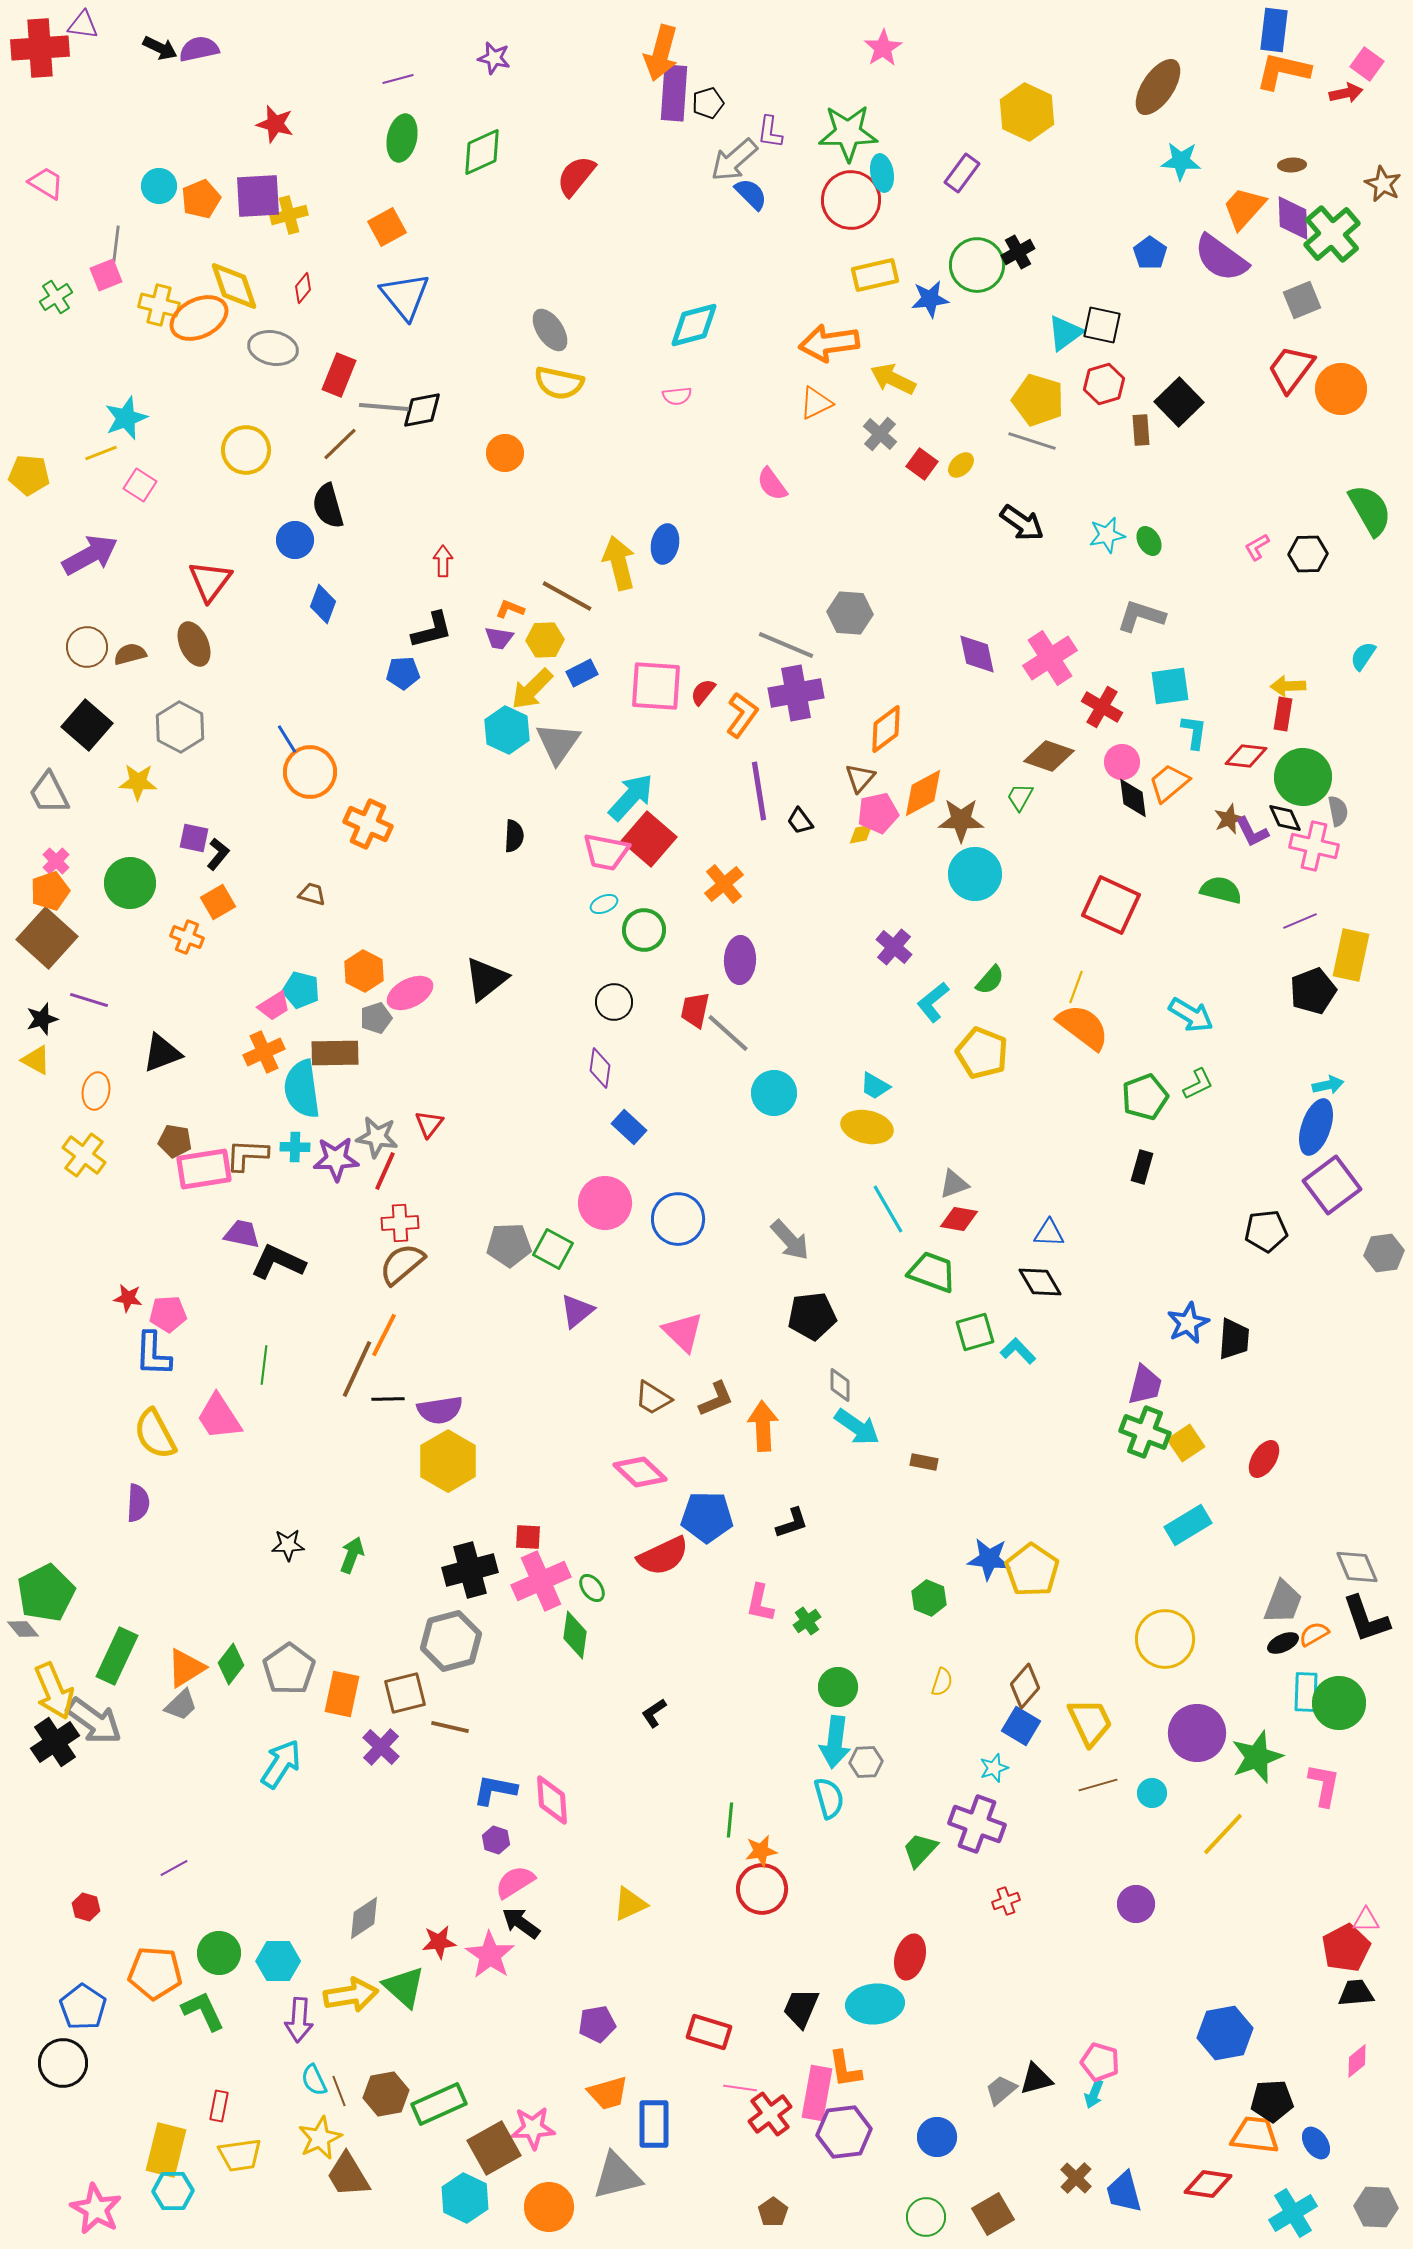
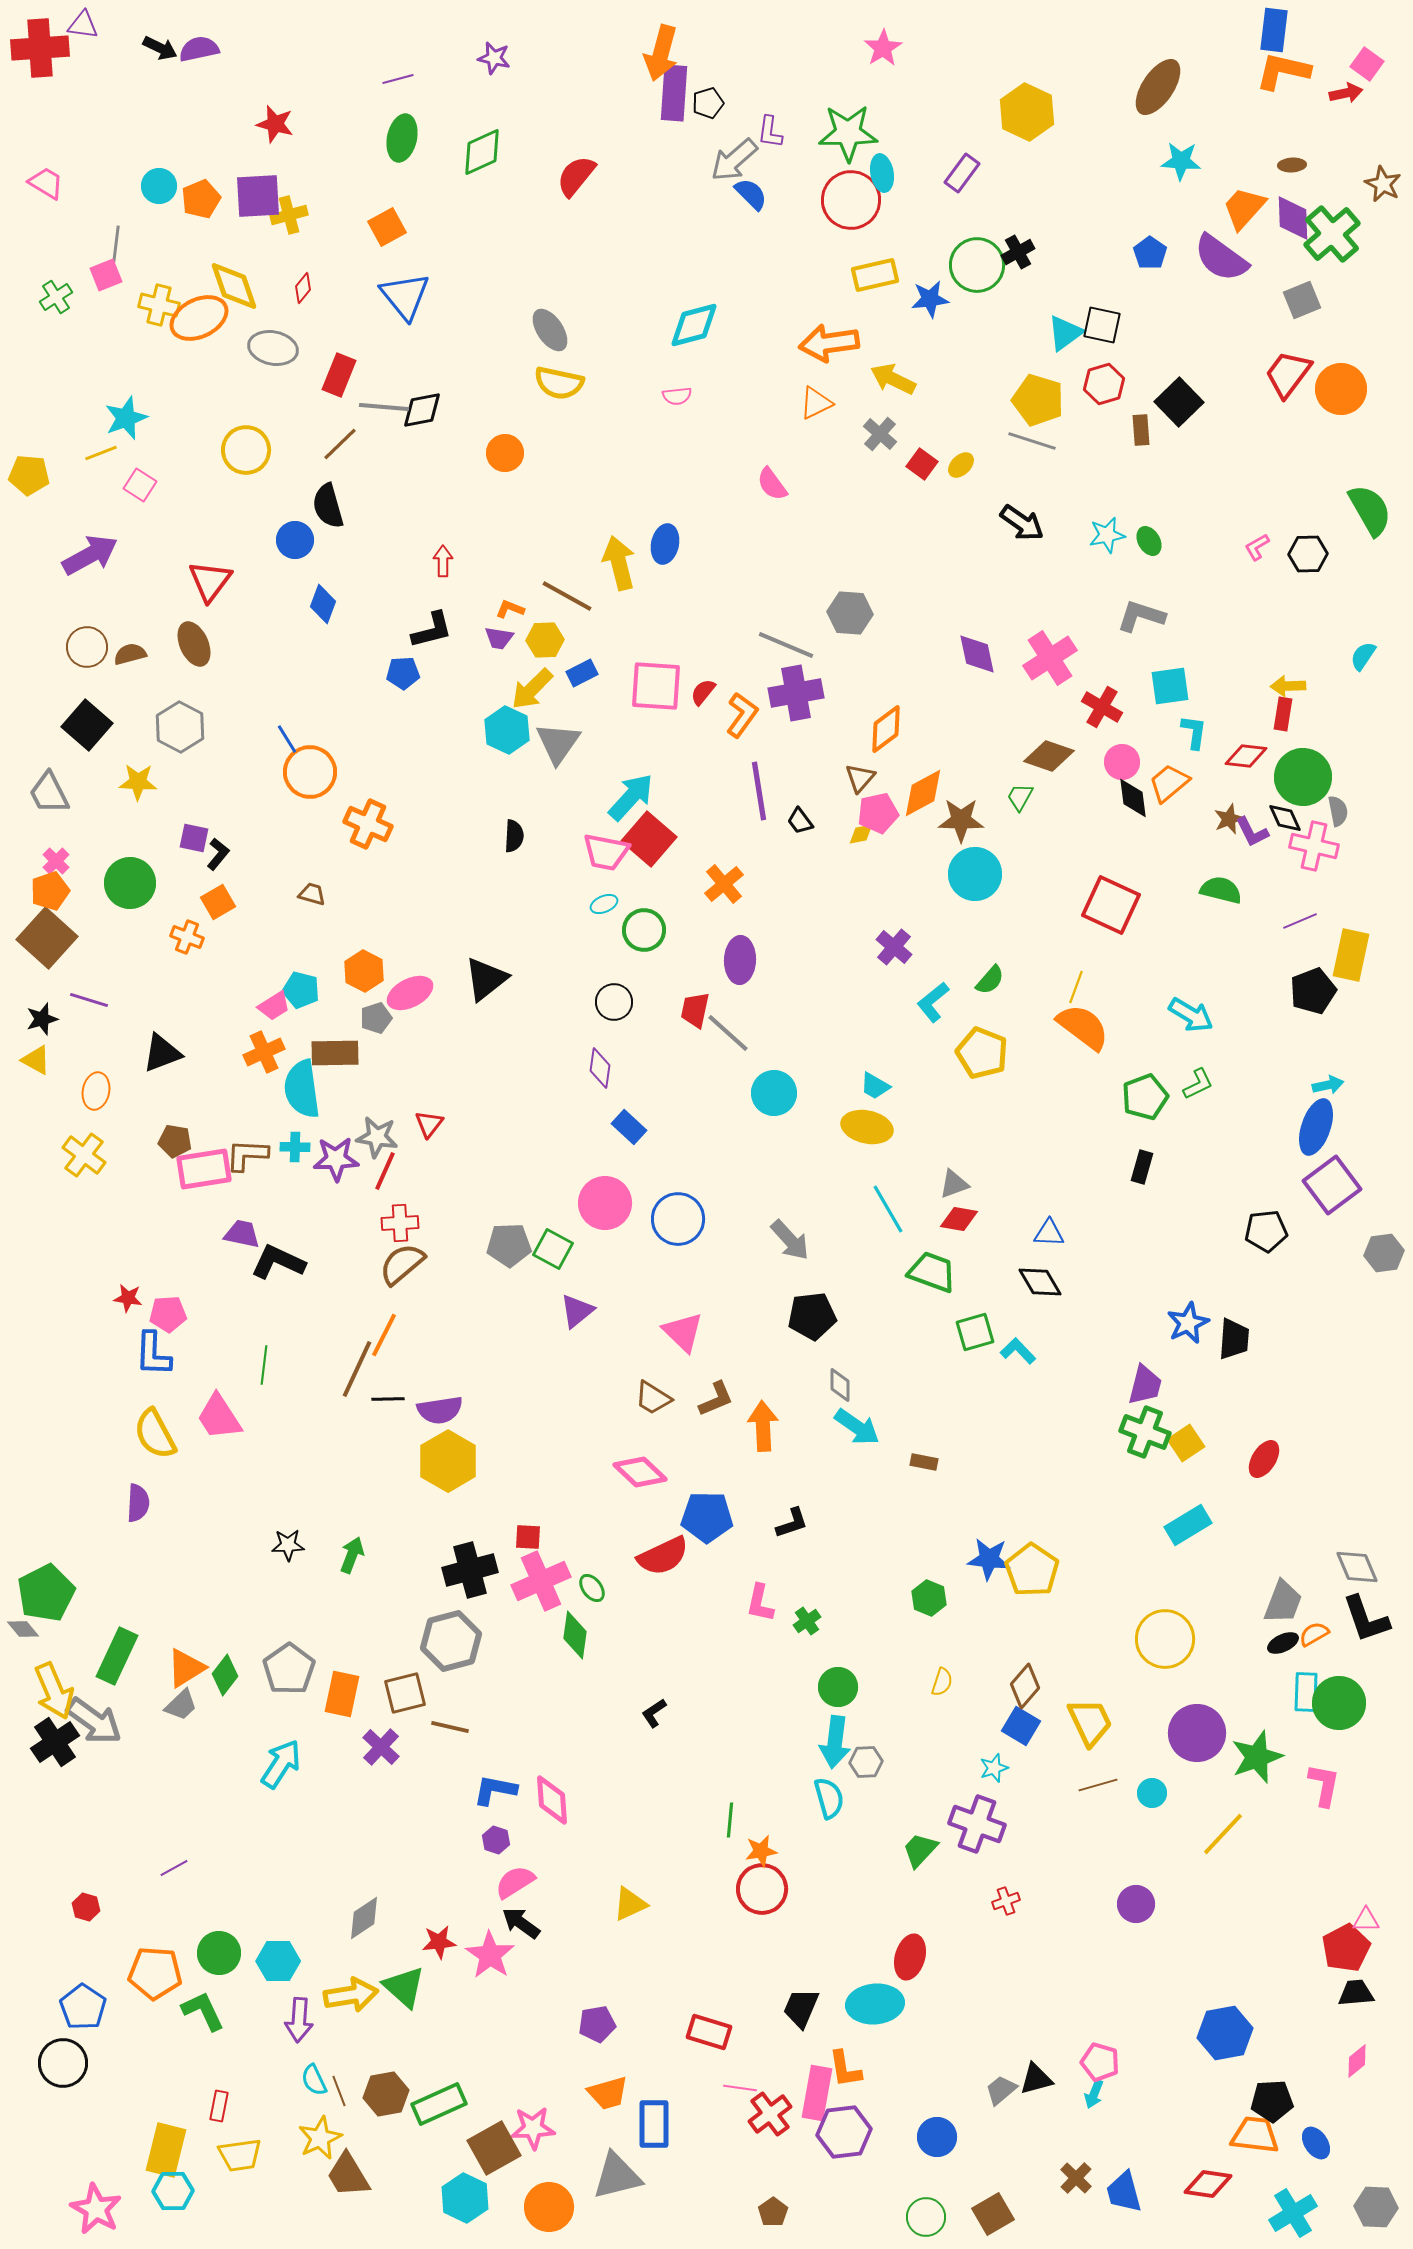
red trapezoid at (1291, 369): moved 3 px left, 5 px down
green diamond at (231, 1664): moved 6 px left, 11 px down
